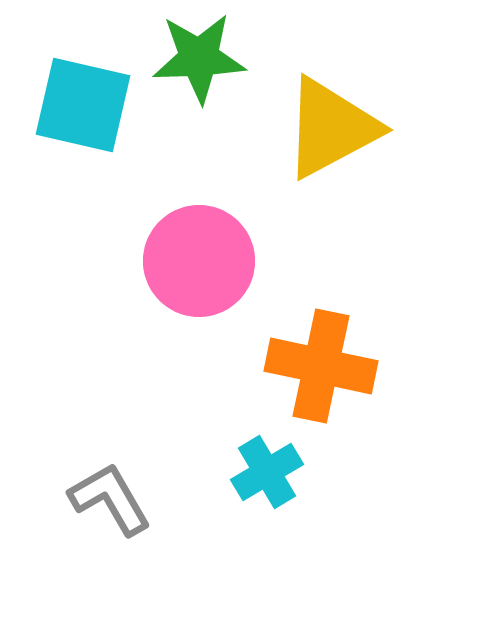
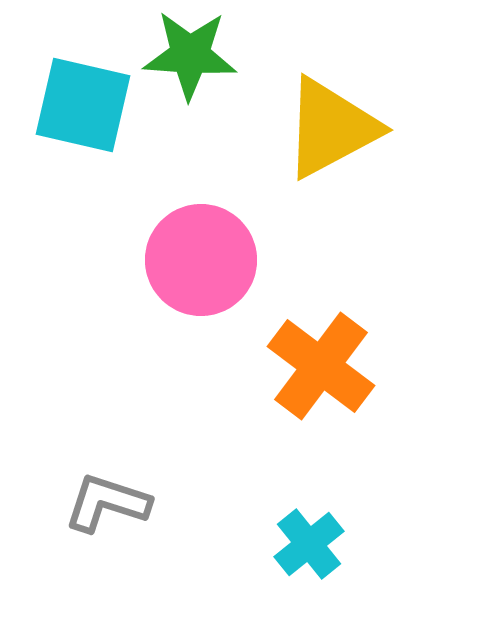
green star: moved 9 px left, 3 px up; rotated 6 degrees clockwise
pink circle: moved 2 px right, 1 px up
orange cross: rotated 25 degrees clockwise
cyan cross: moved 42 px right, 72 px down; rotated 8 degrees counterclockwise
gray L-shape: moved 3 px left, 4 px down; rotated 42 degrees counterclockwise
